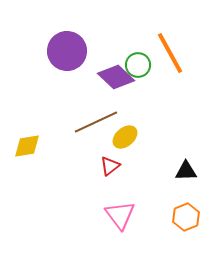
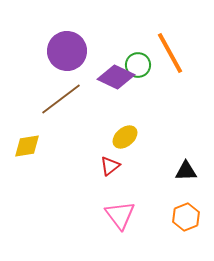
purple diamond: rotated 18 degrees counterclockwise
brown line: moved 35 px left, 23 px up; rotated 12 degrees counterclockwise
